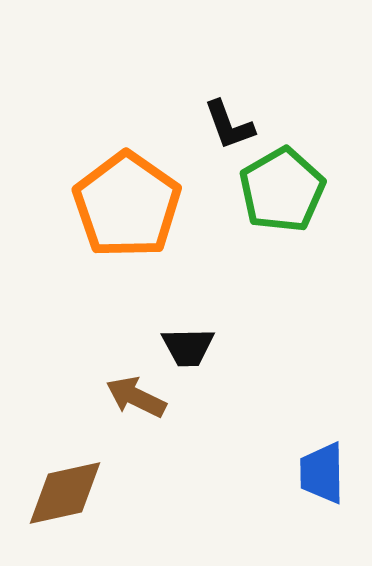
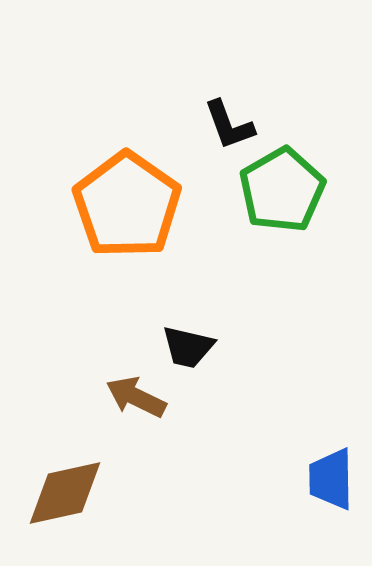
black trapezoid: rotated 14 degrees clockwise
blue trapezoid: moved 9 px right, 6 px down
